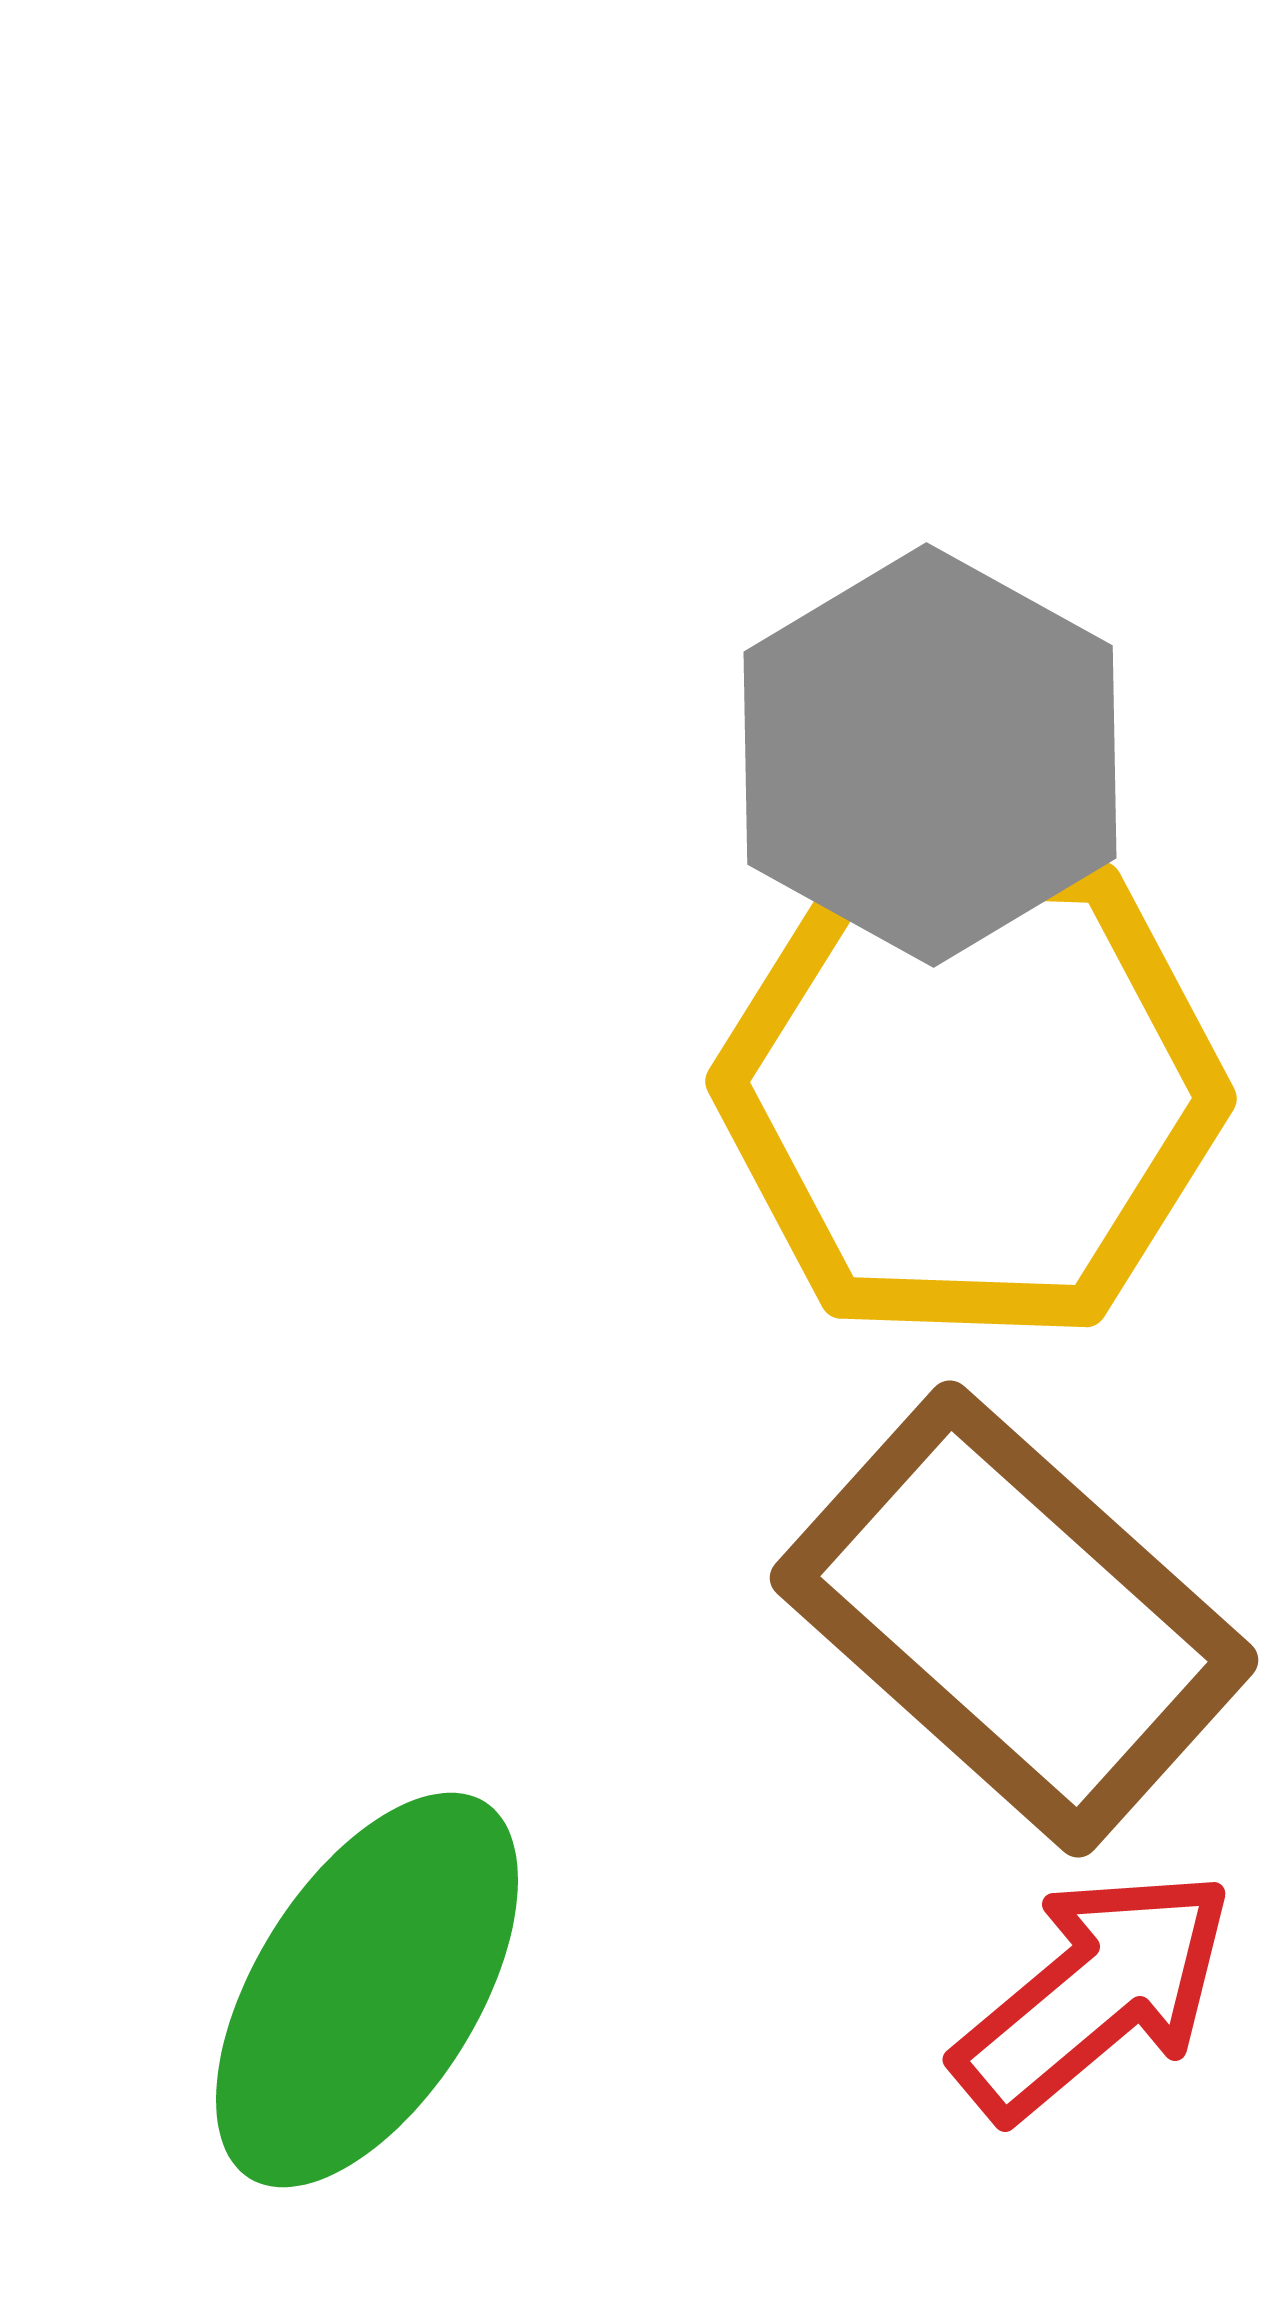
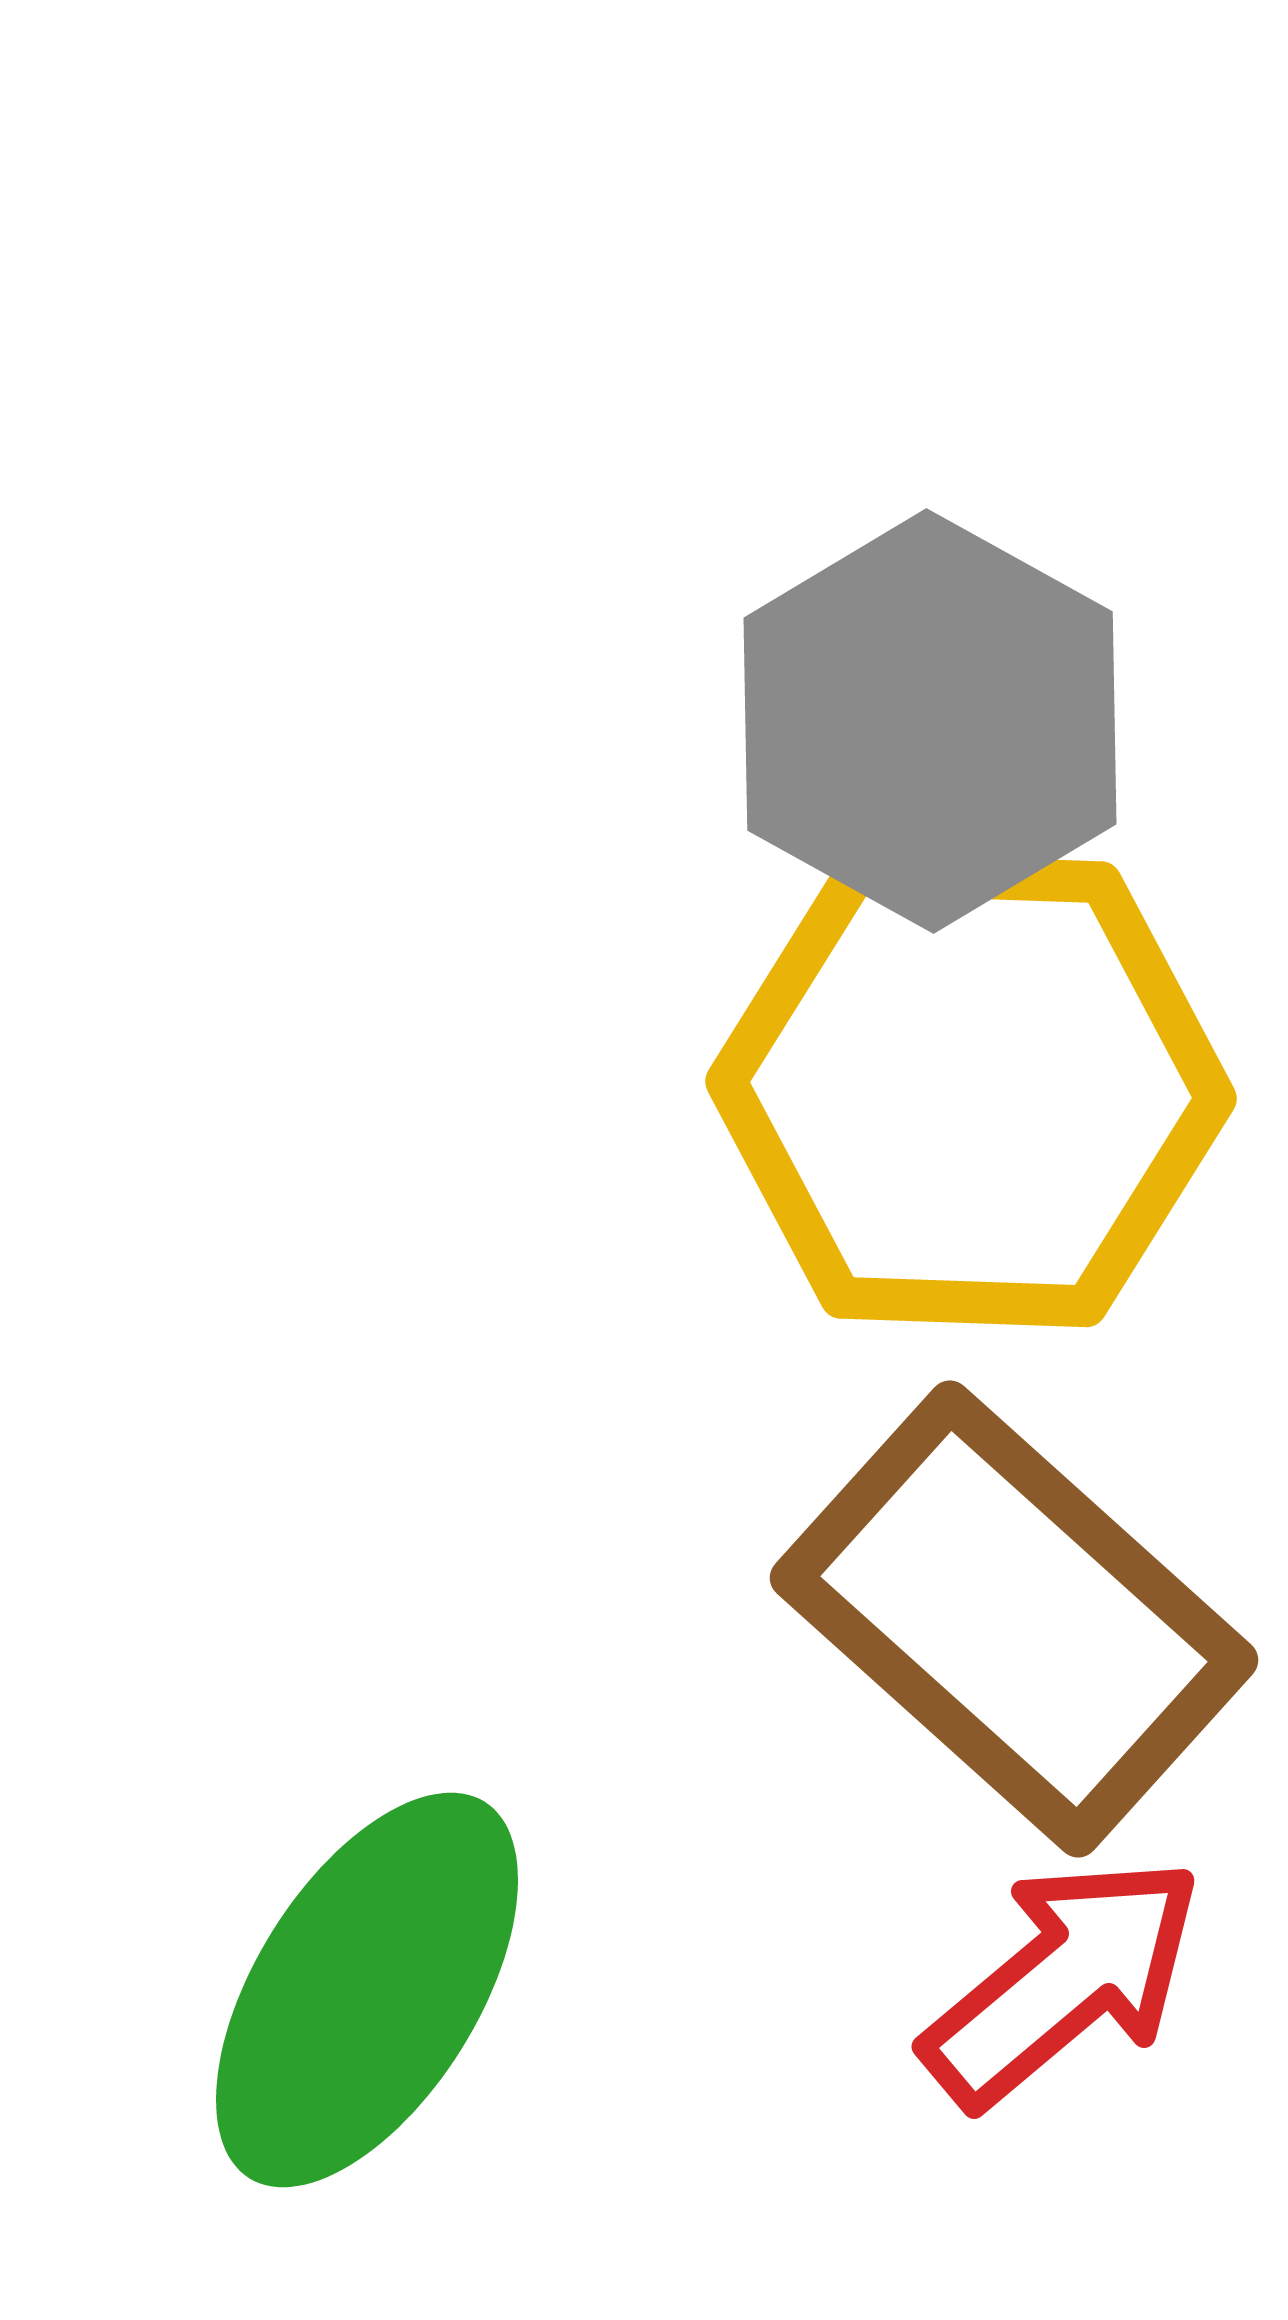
gray hexagon: moved 34 px up
red arrow: moved 31 px left, 13 px up
